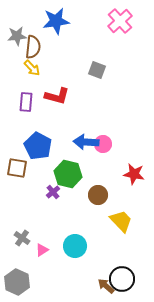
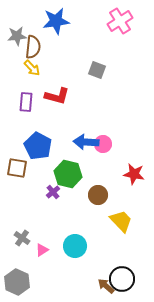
pink cross: rotated 10 degrees clockwise
